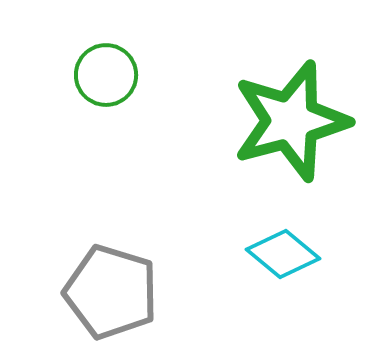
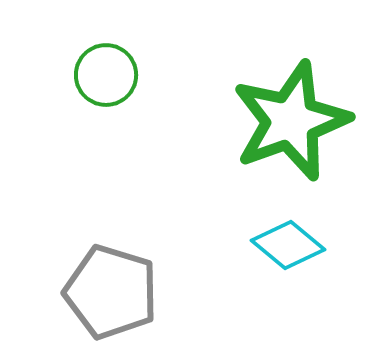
green star: rotated 5 degrees counterclockwise
cyan diamond: moved 5 px right, 9 px up
